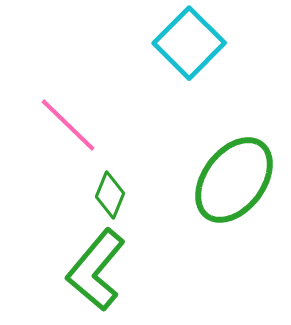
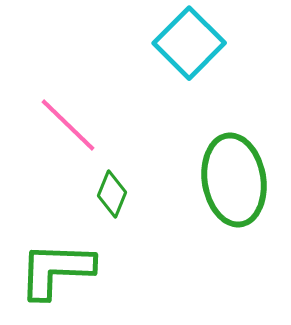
green ellipse: rotated 46 degrees counterclockwise
green diamond: moved 2 px right, 1 px up
green L-shape: moved 40 px left; rotated 52 degrees clockwise
